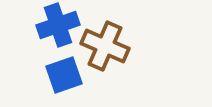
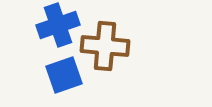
brown cross: rotated 18 degrees counterclockwise
